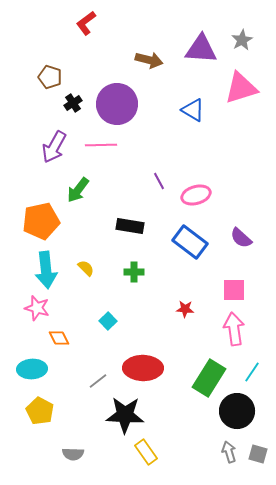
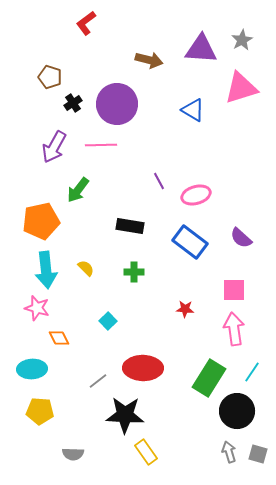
yellow pentagon: rotated 24 degrees counterclockwise
